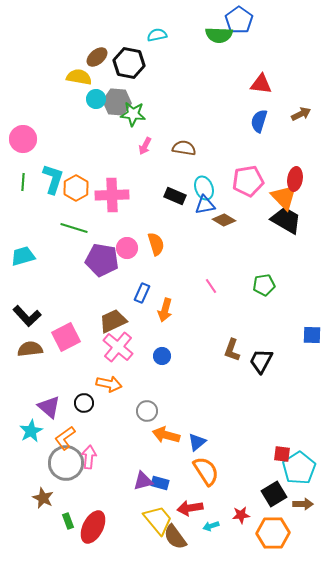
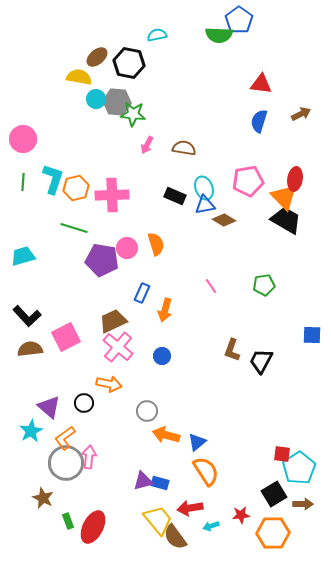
pink arrow at (145, 146): moved 2 px right, 1 px up
orange hexagon at (76, 188): rotated 15 degrees clockwise
